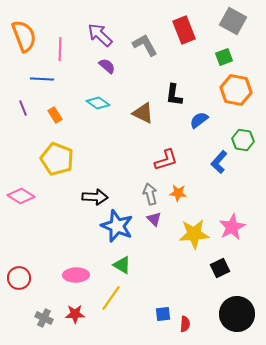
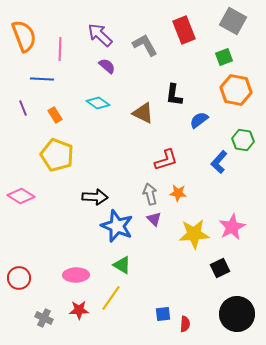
yellow pentagon: moved 4 px up
red star: moved 4 px right, 4 px up
